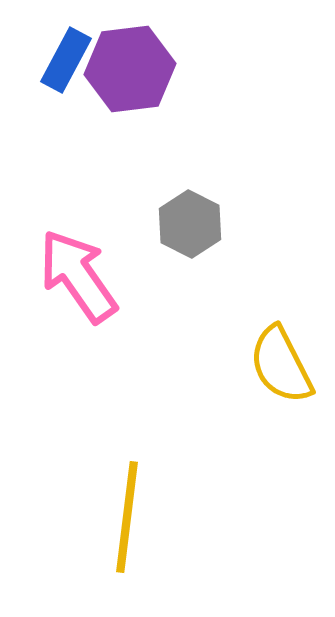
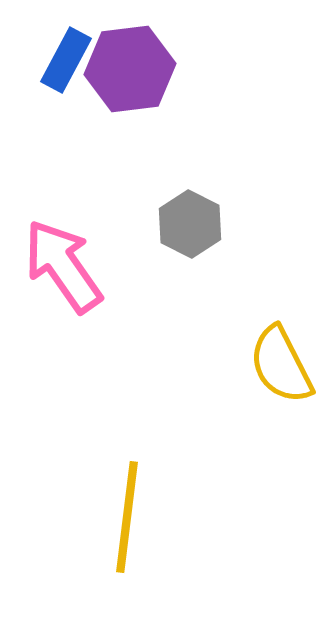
pink arrow: moved 15 px left, 10 px up
